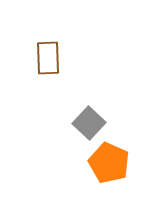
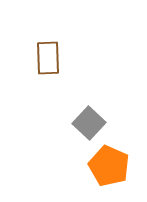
orange pentagon: moved 3 px down
